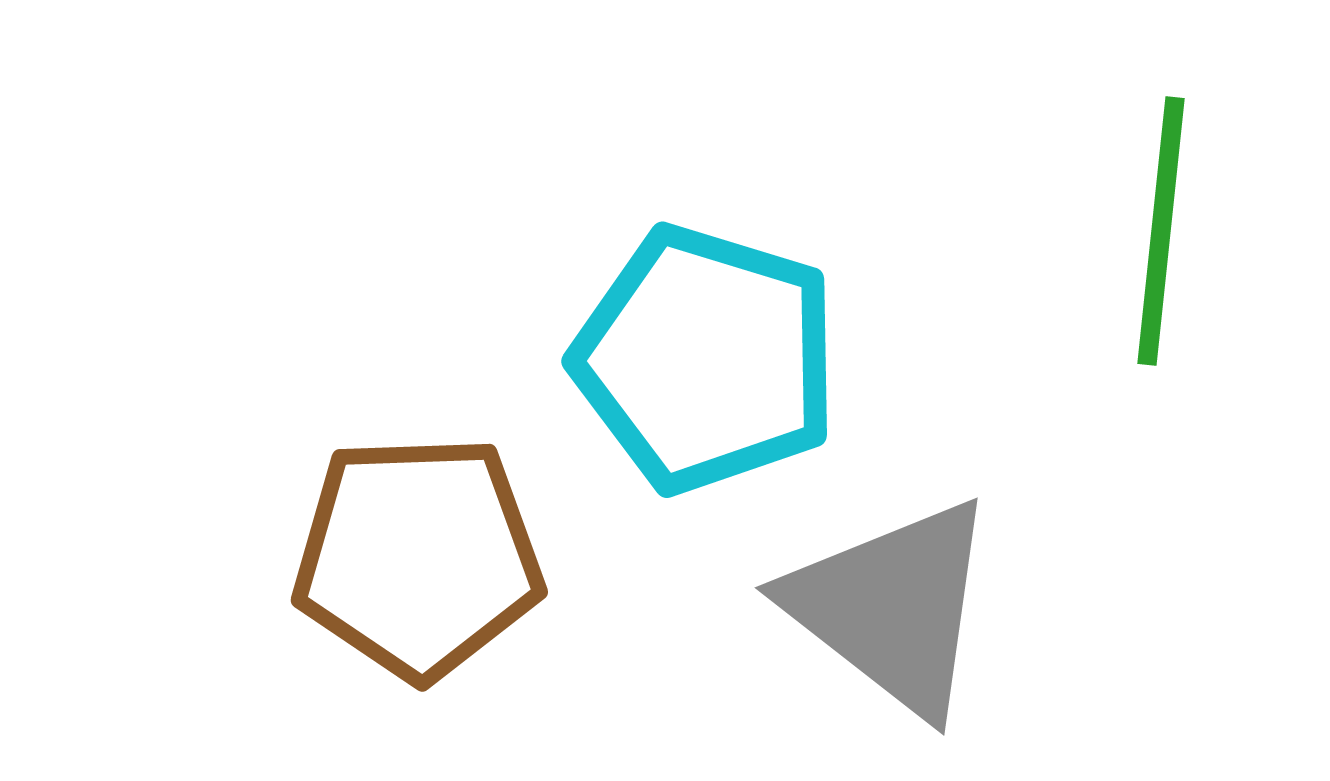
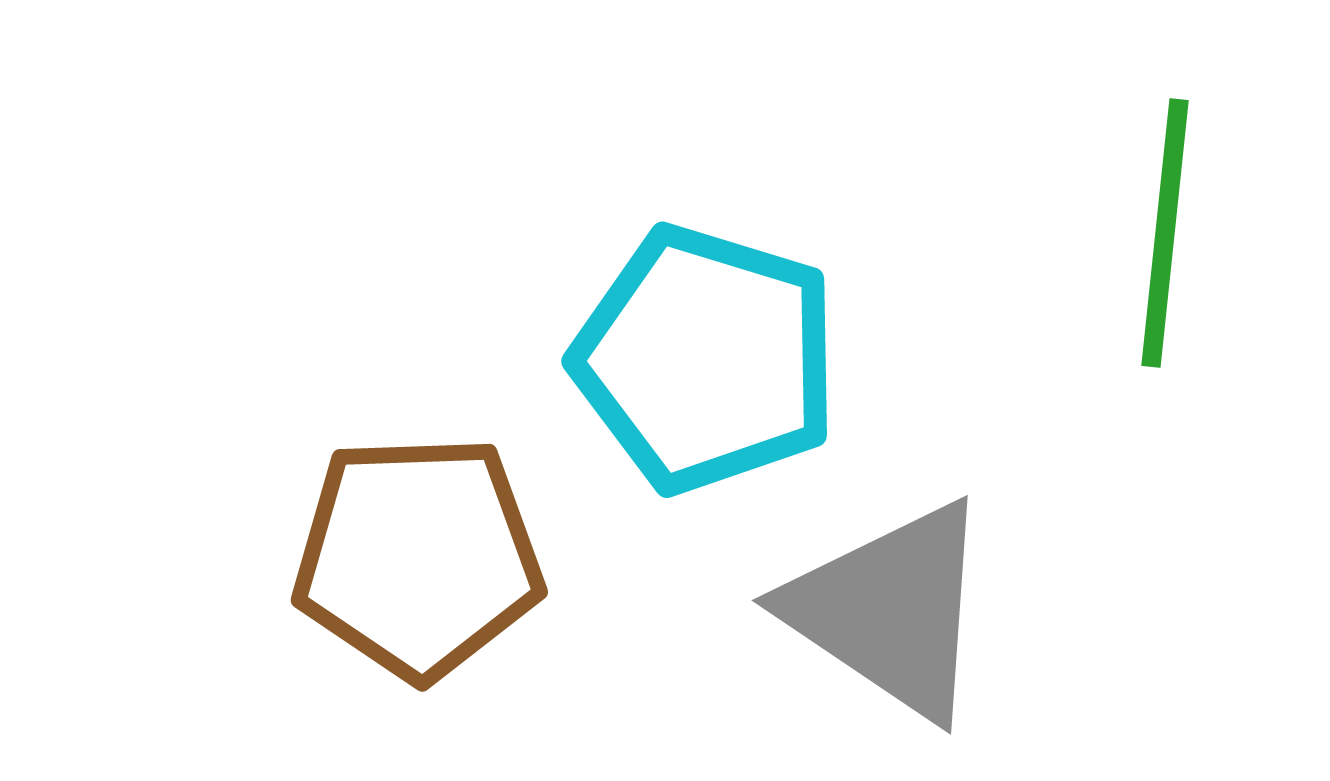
green line: moved 4 px right, 2 px down
gray triangle: moved 2 px left, 3 px down; rotated 4 degrees counterclockwise
